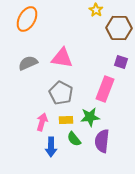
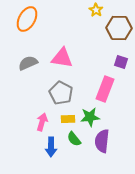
yellow rectangle: moved 2 px right, 1 px up
